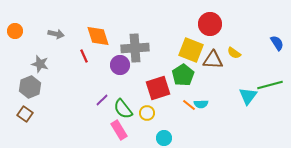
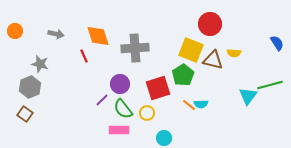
yellow semicircle: rotated 32 degrees counterclockwise
brown triangle: rotated 10 degrees clockwise
purple circle: moved 19 px down
pink rectangle: rotated 60 degrees counterclockwise
